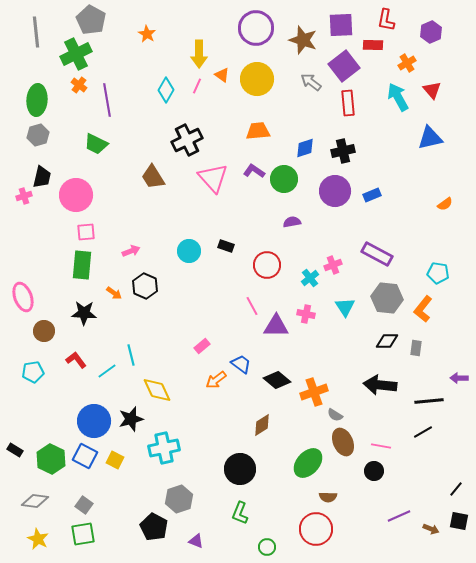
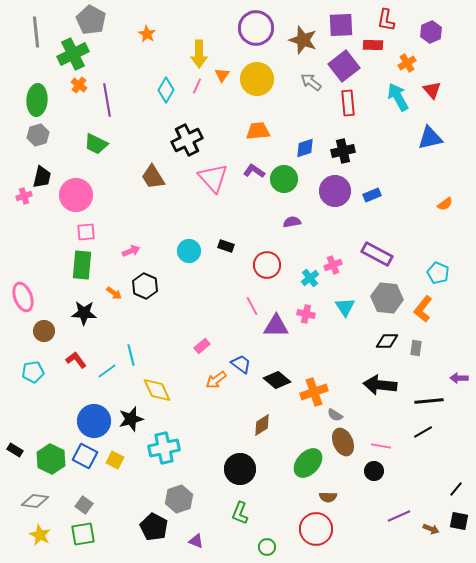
green cross at (76, 54): moved 3 px left
orange triangle at (222, 75): rotated 28 degrees clockwise
cyan pentagon at (438, 273): rotated 15 degrees clockwise
yellow star at (38, 539): moved 2 px right, 4 px up
